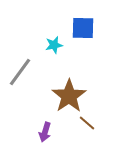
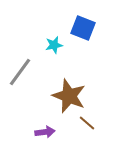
blue square: rotated 20 degrees clockwise
brown star: rotated 16 degrees counterclockwise
purple arrow: rotated 114 degrees counterclockwise
